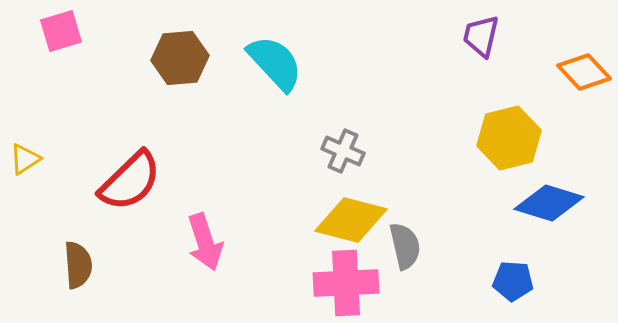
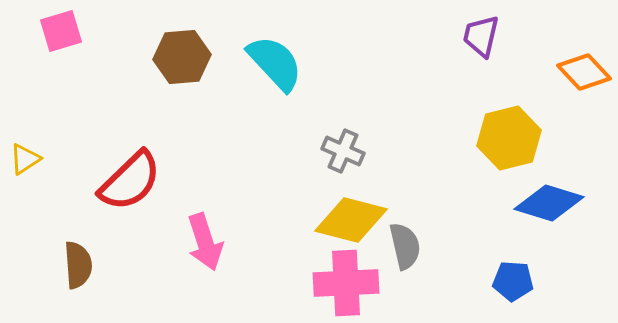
brown hexagon: moved 2 px right, 1 px up
